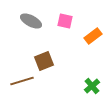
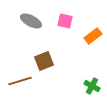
brown line: moved 2 px left
green cross: rotated 21 degrees counterclockwise
